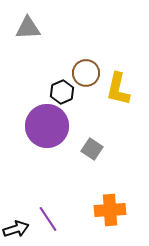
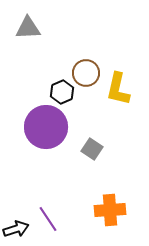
purple circle: moved 1 px left, 1 px down
